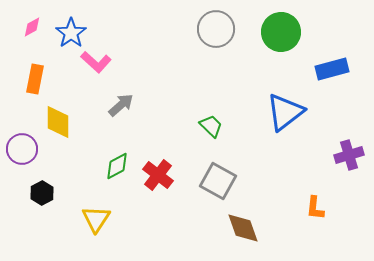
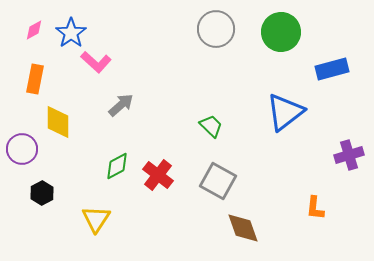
pink diamond: moved 2 px right, 3 px down
